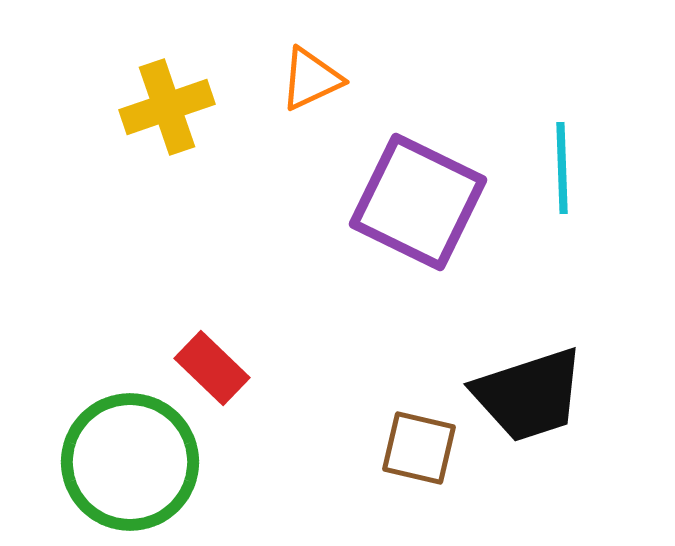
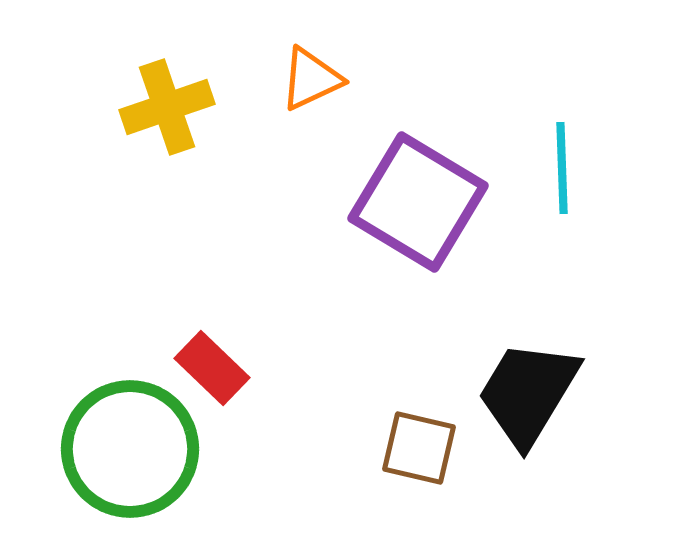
purple square: rotated 5 degrees clockwise
black trapezoid: moved 1 px left, 2 px up; rotated 139 degrees clockwise
green circle: moved 13 px up
